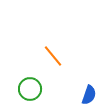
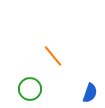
blue semicircle: moved 1 px right, 2 px up
